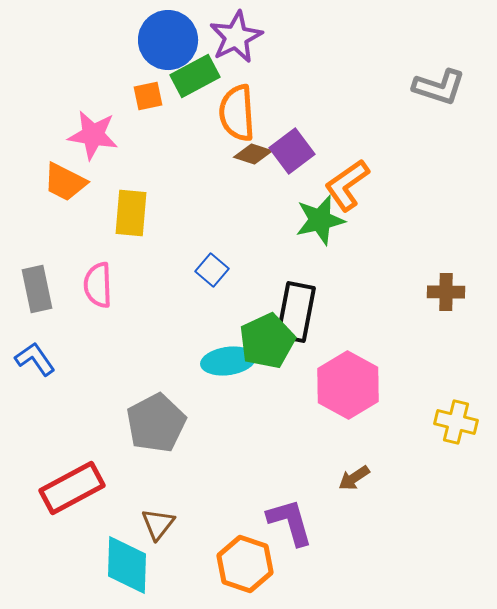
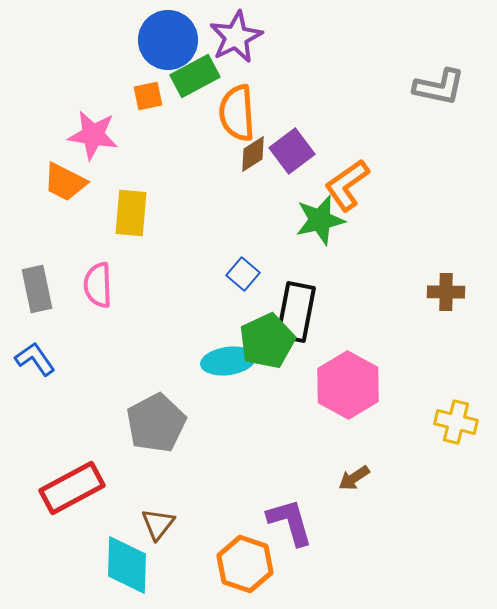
gray L-shape: rotated 6 degrees counterclockwise
brown diamond: rotated 51 degrees counterclockwise
blue square: moved 31 px right, 4 px down
